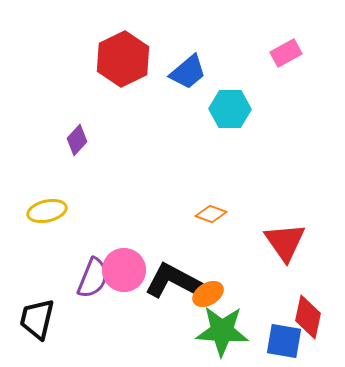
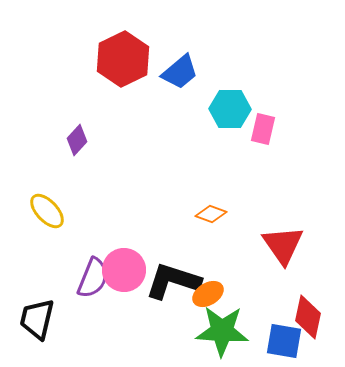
pink rectangle: moved 23 px left, 76 px down; rotated 48 degrees counterclockwise
blue trapezoid: moved 8 px left
yellow ellipse: rotated 60 degrees clockwise
red triangle: moved 2 px left, 3 px down
black L-shape: rotated 10 degrees counterclockwise
